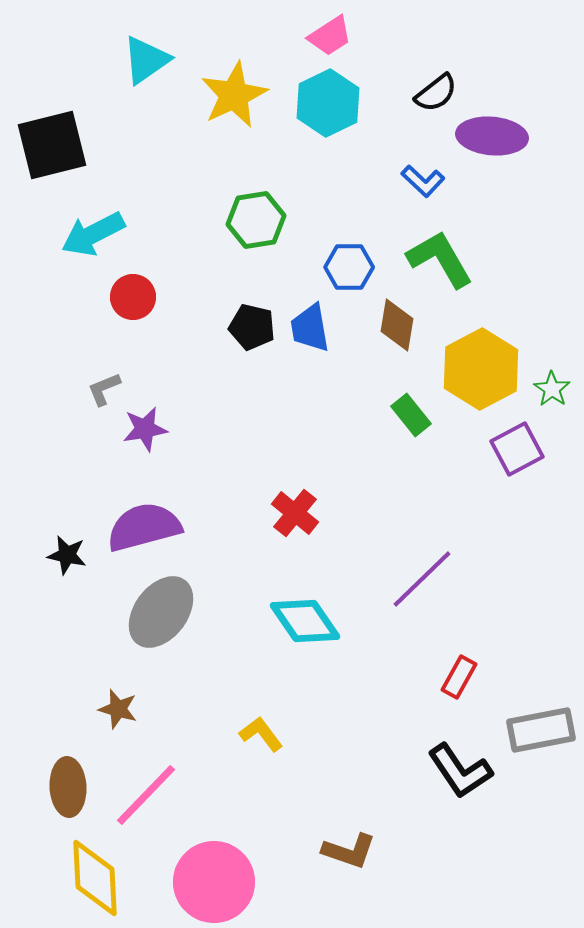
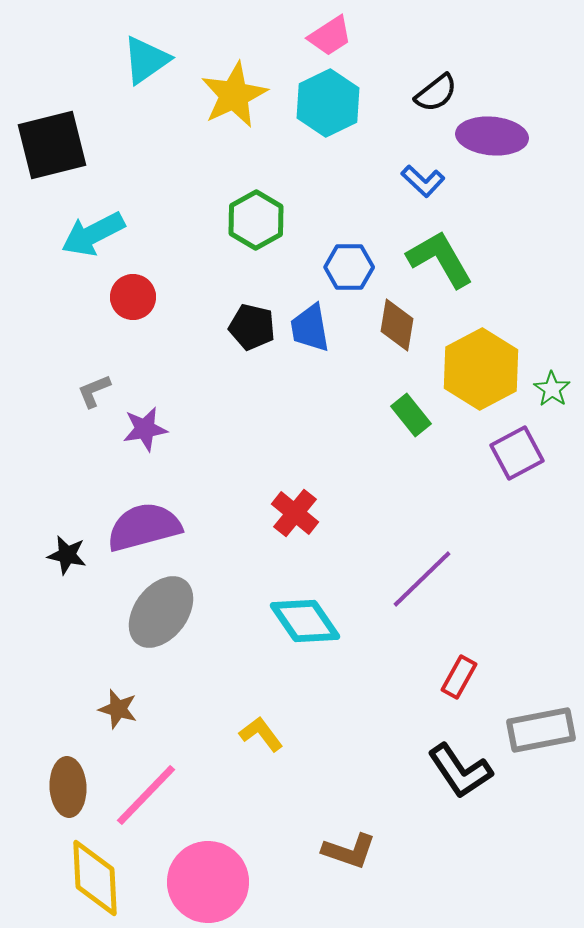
green hexagon: rotated 20 degrees counterclockwise
gray L-shape: moved 10 px left, 2 px down
purple square: moved 4 px down
pink circle: moved 6 px left
